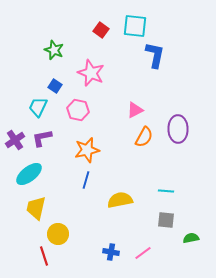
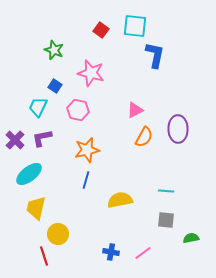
pink star: rotated 8 degrees counterclockwise
purple cross: rotated 12 degrees counterclockwise
